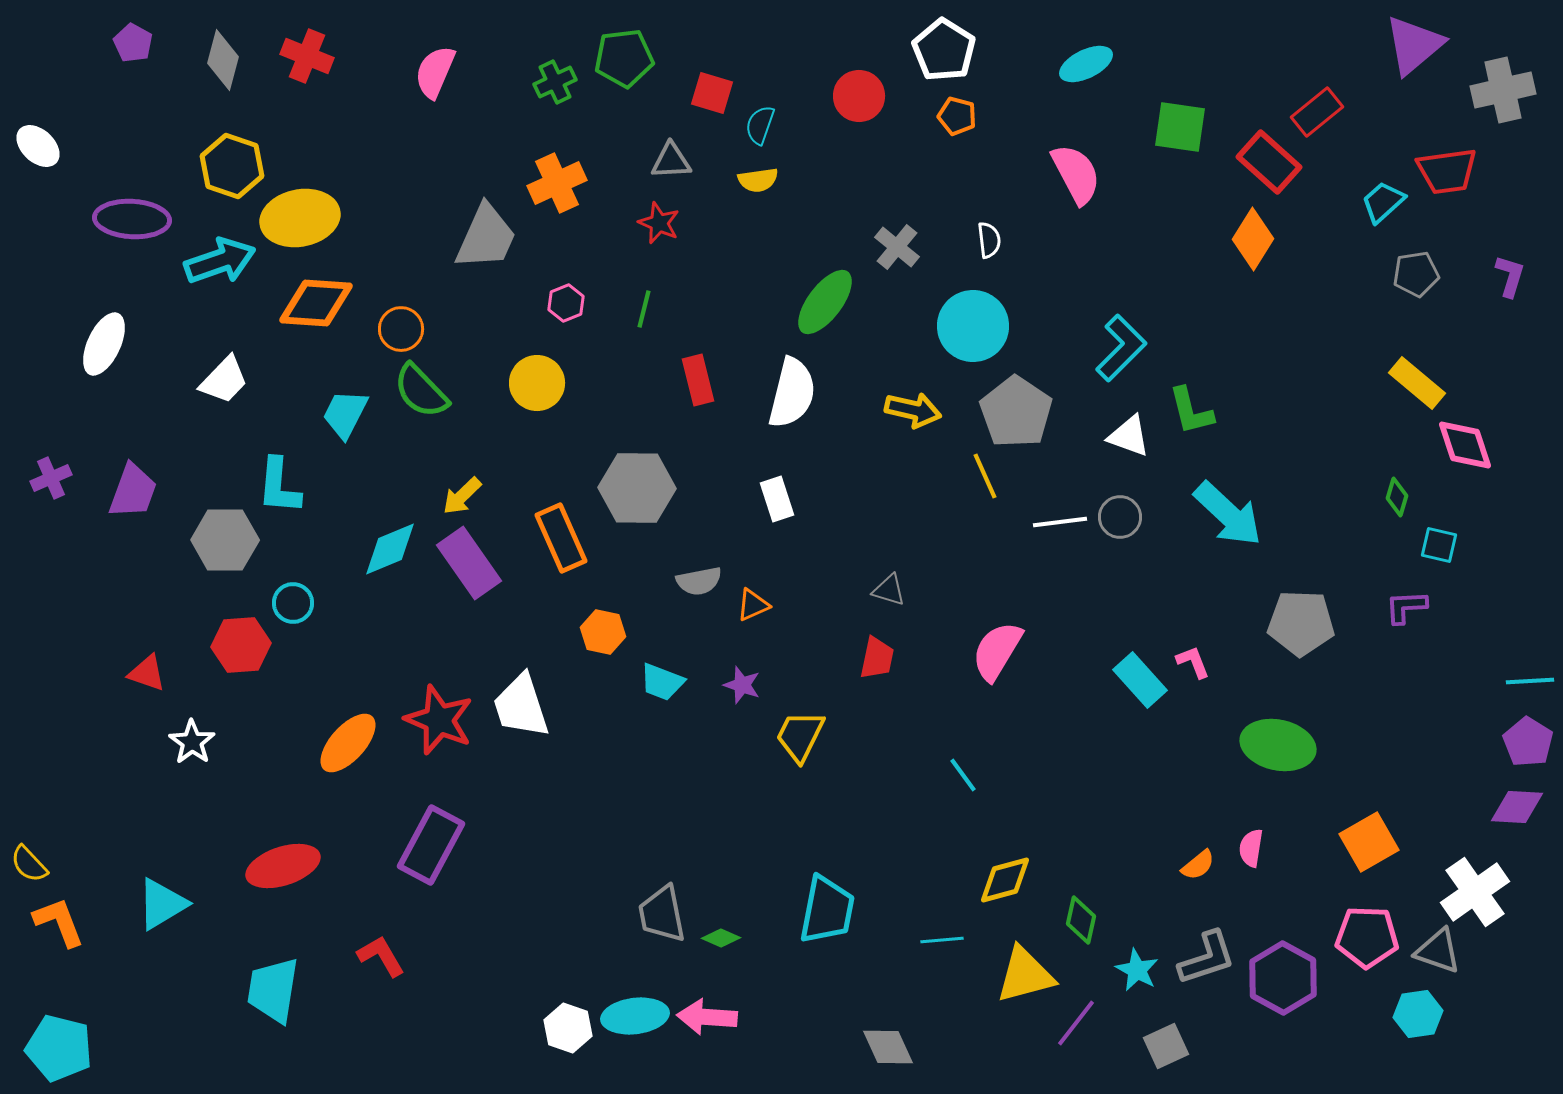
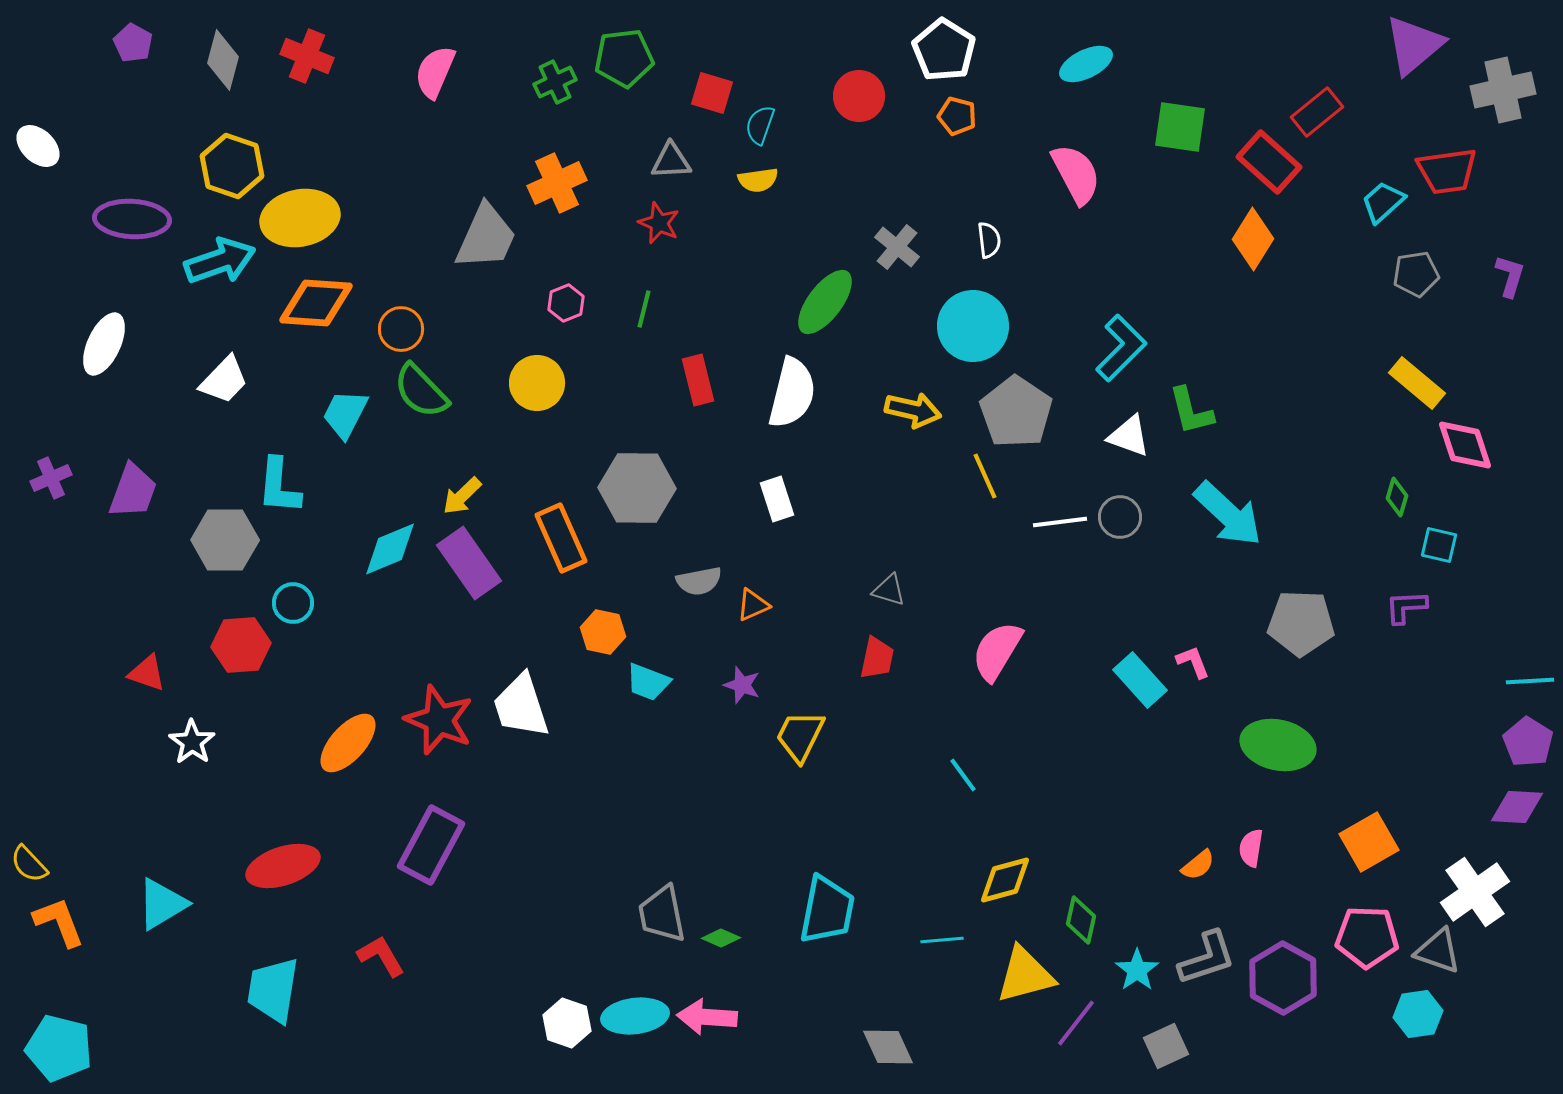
cyan trapezoid at (662, 682): moved 14 px left
cyan star at (1137, 970): rotated 9 degrees clockwise
white hexagon at (568, 1028): moved 1 px left, 5 px up
